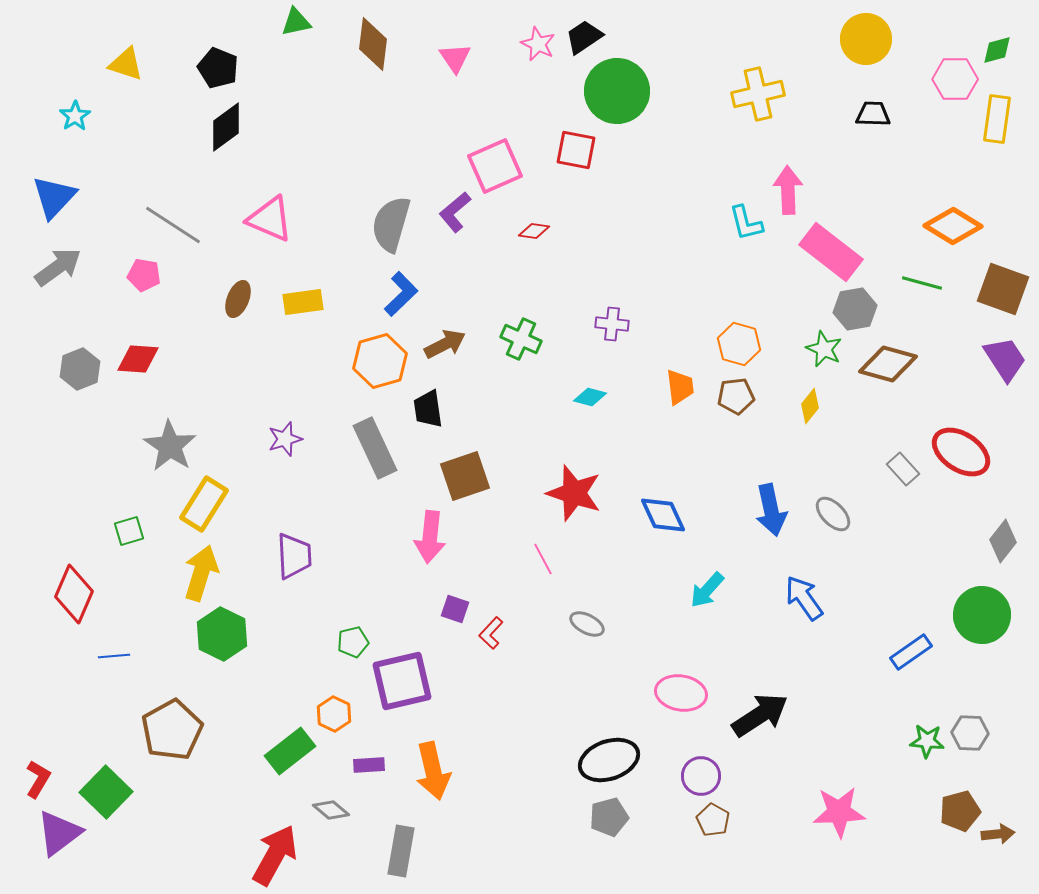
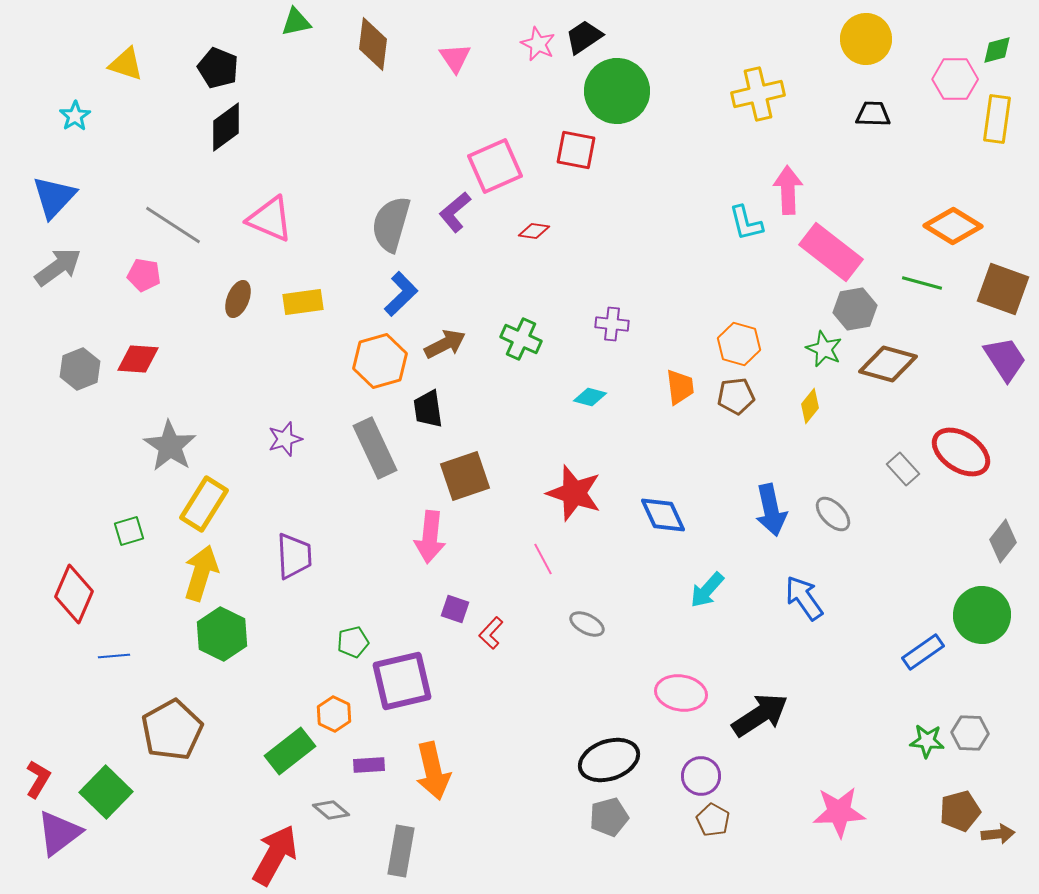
blue rectangle at (911, 652): moved 12 px right
